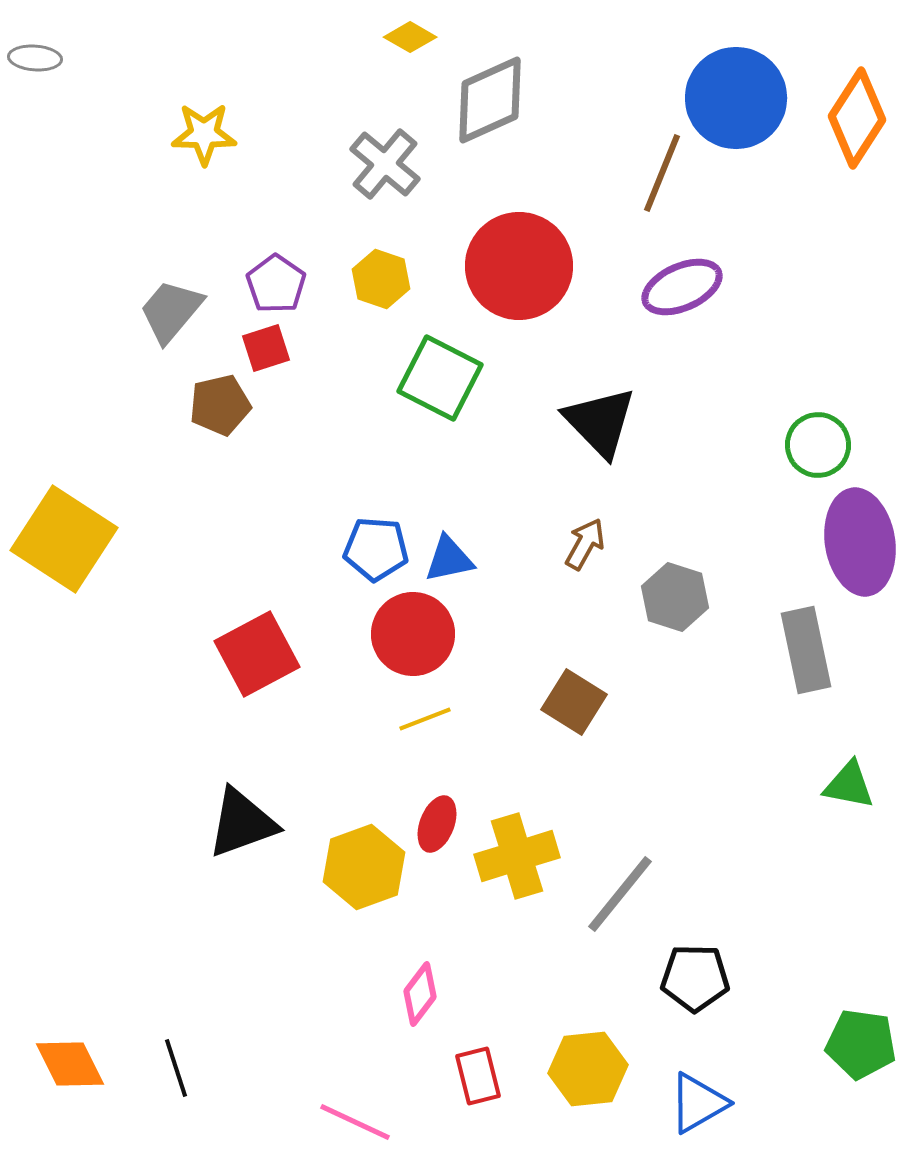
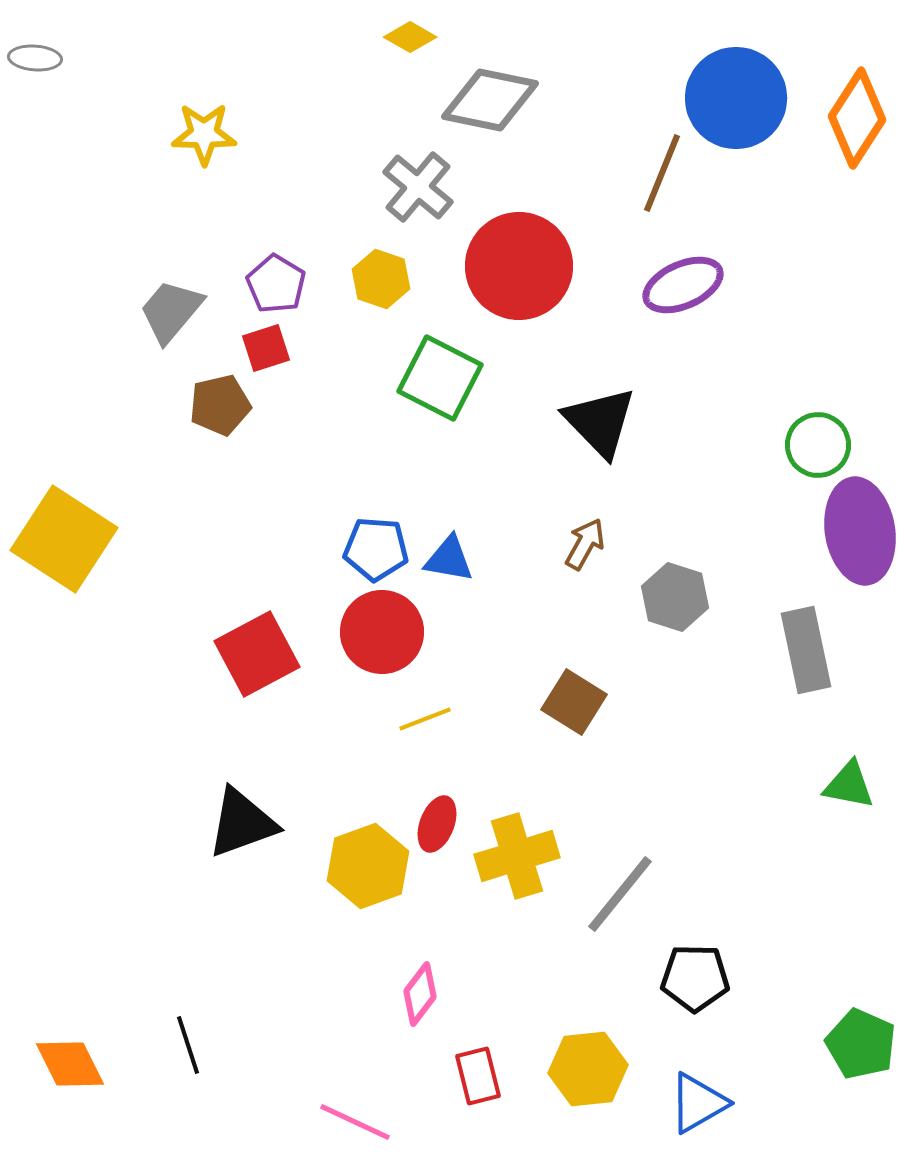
gray diamond at (490, 100): rotated 36 degrees clockwise
gray cross at (385, 164): moved 33 px right, 23 px down
purple pentagon at (276, 284): rotated 4 degrees counterclockwise
purple ellipse at (682, 287): moved 1 px right, 2 px up
purple ellipse at (860, 542): moved 11 px up
blue triangle at (449, 559): rotated 22 degrees clockwise
red circle at (413, 634): moved 31 px left, 2 px up
yellow hexagon at (364, 867): moved 4 px right, 1 px up
green pentagon at (861, 1044): rotated 16 degrees clockwise
black line at (176, 1068): moved 12 px right, 23 px up
